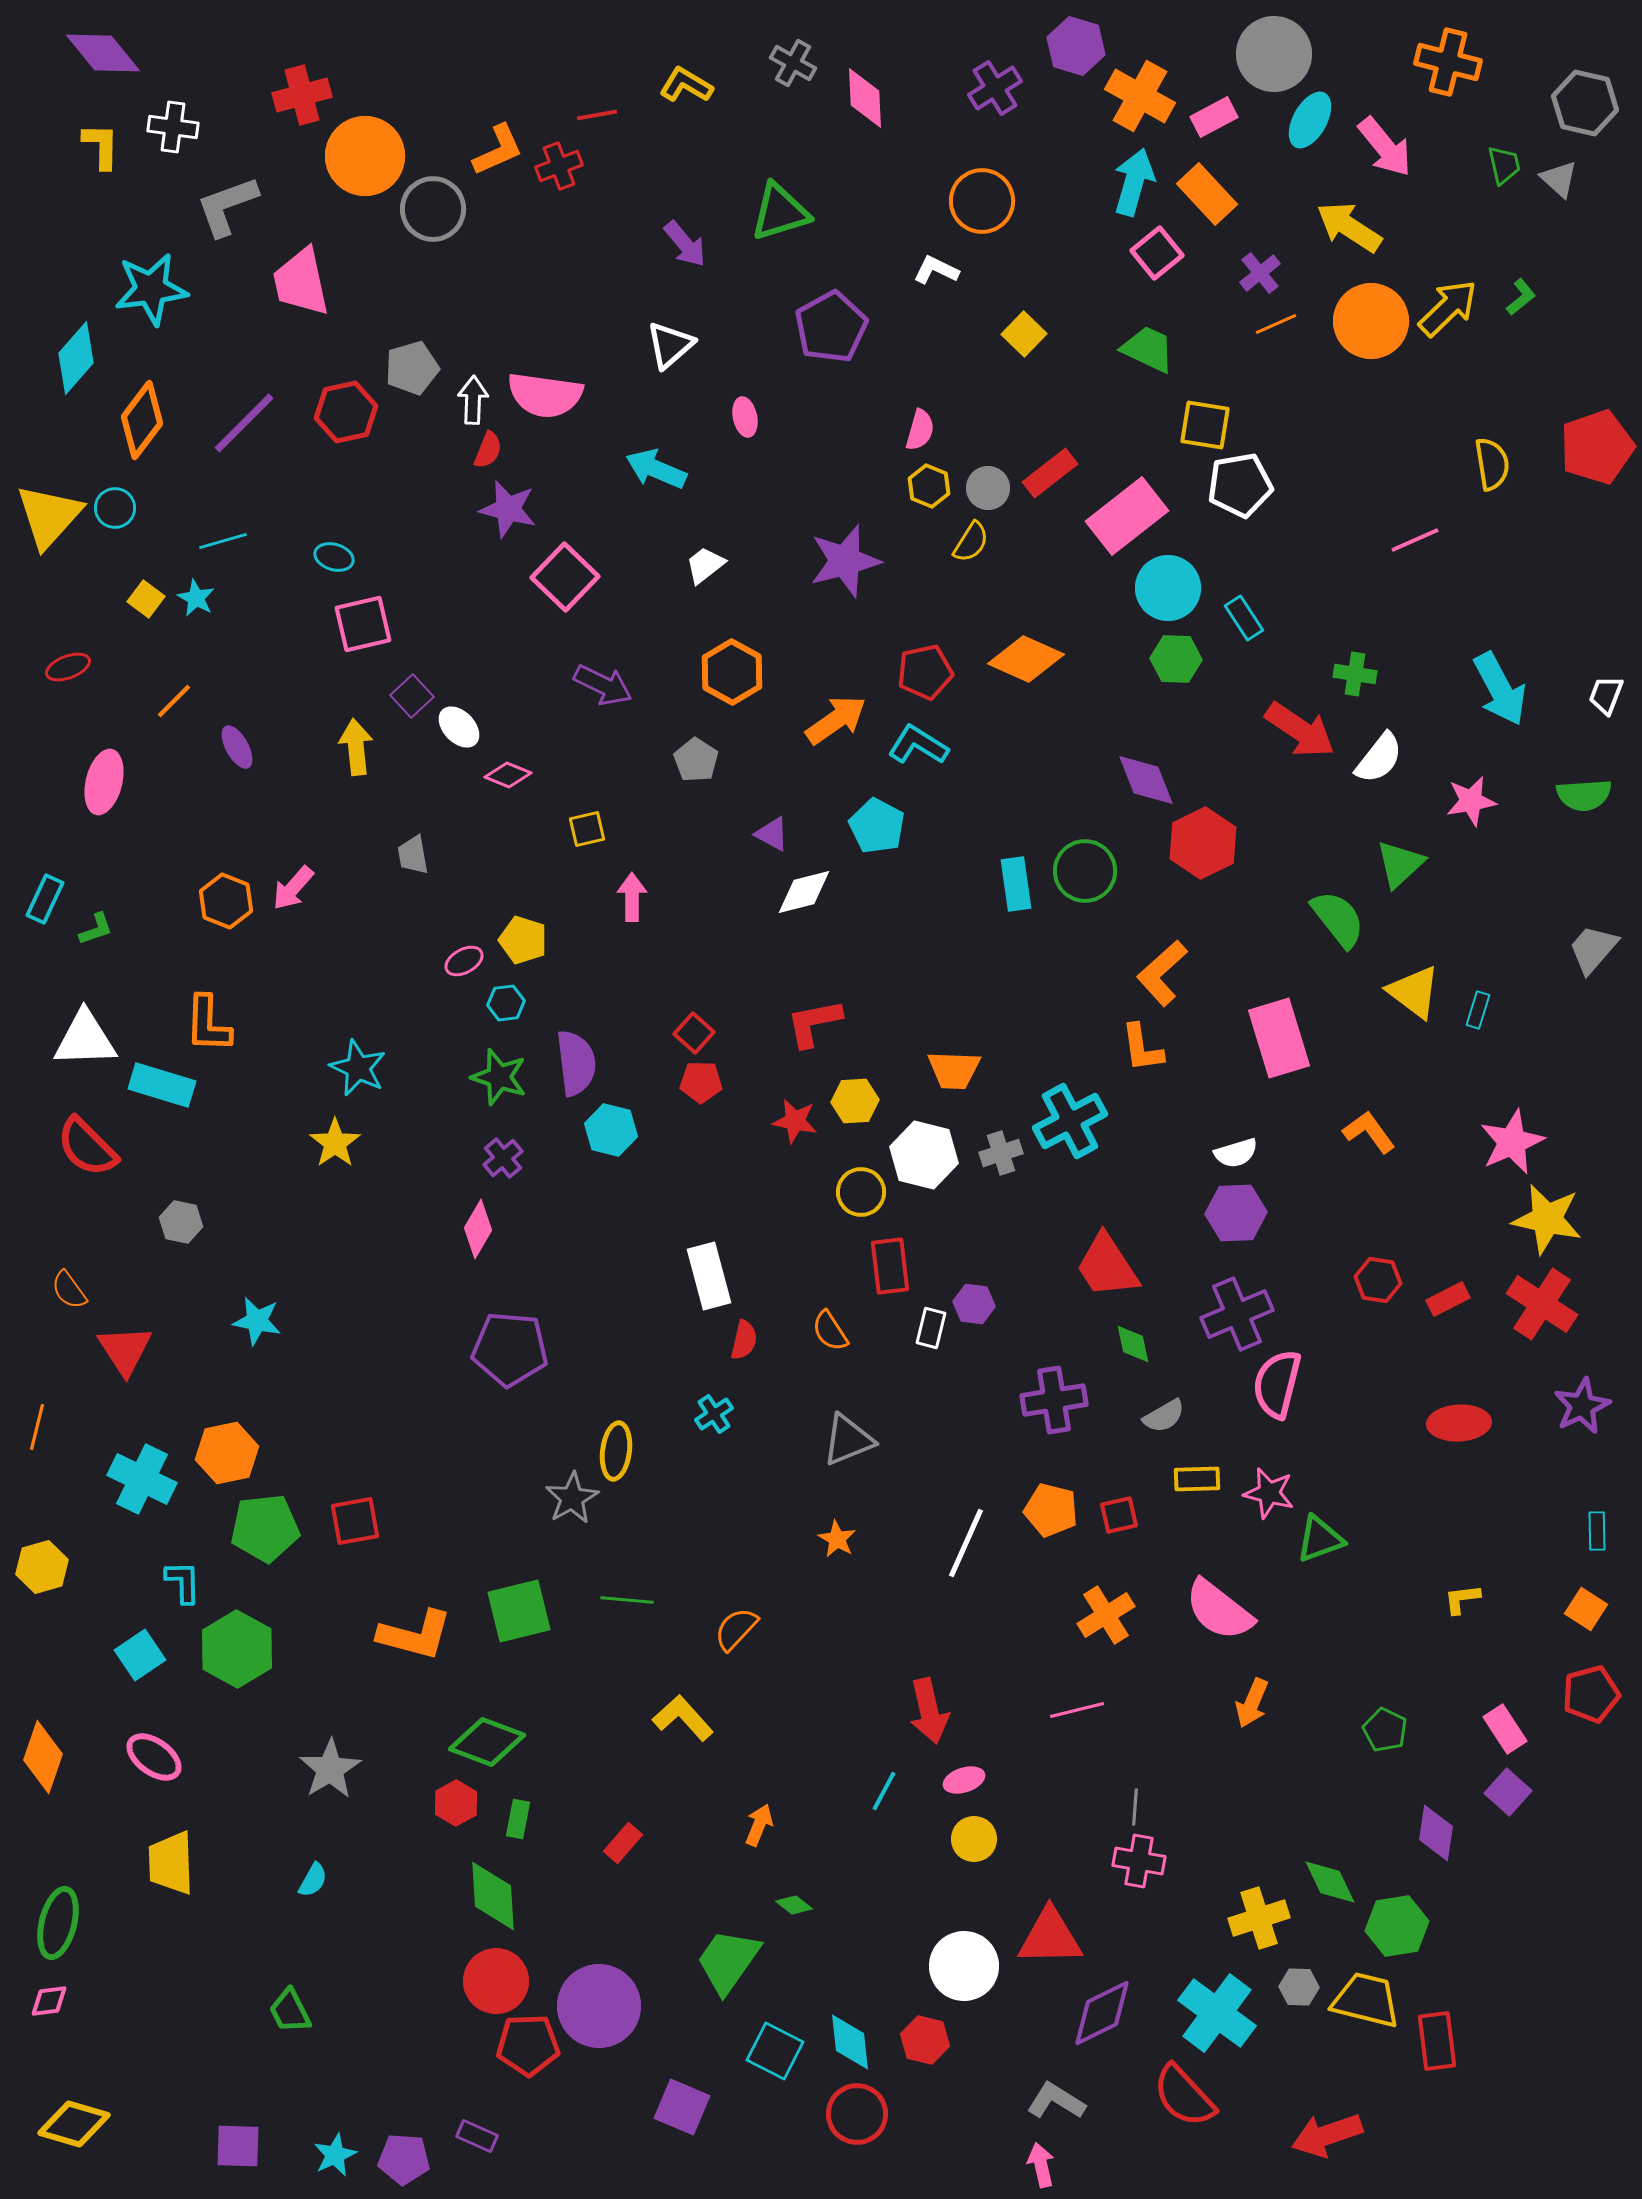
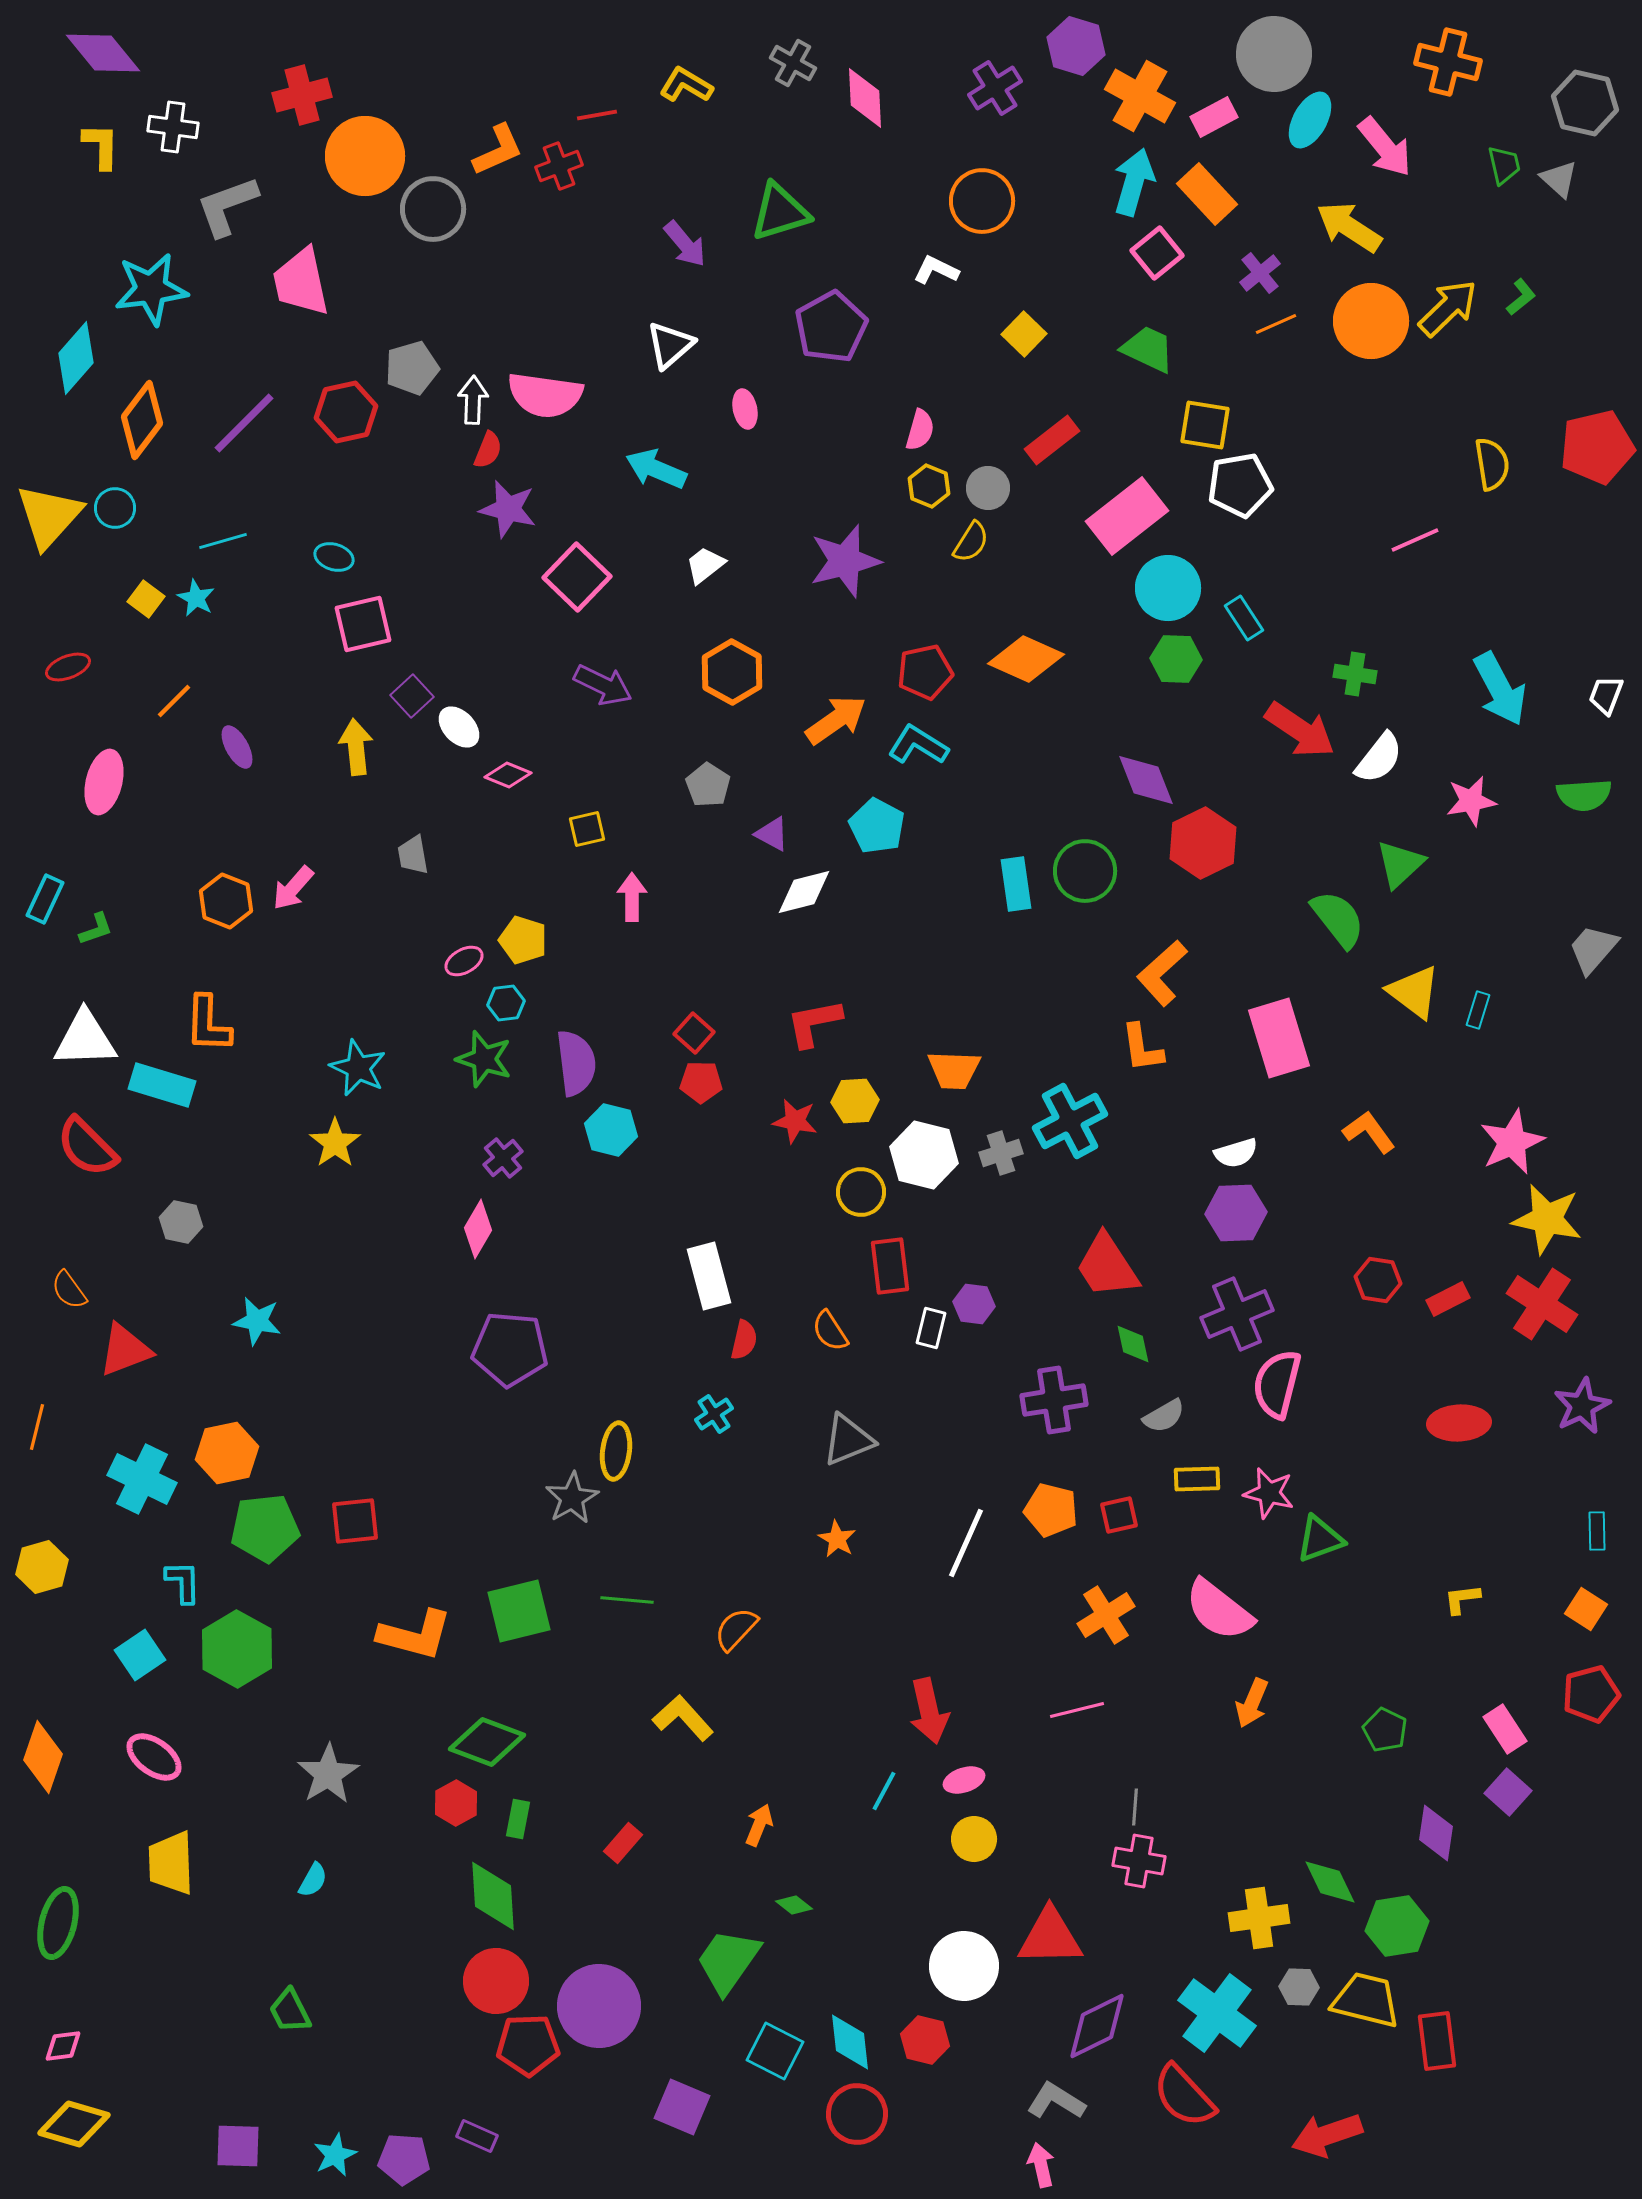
pink ellipse at (745, 417): moved 8 px up
red pentagon at (1597, 447): rotated 6 degrees clockwise
red rectangle at (1050, 473): moved 2 px right, 33 px up
pink square at (565, 577): moved 12 px right
gray pentagon at (696, 760): moved 12 px right, 25 px down
green star at (499, 1077): moved 15 px left, 18 px up
red triangle at (125, 1350): rotated 42 degrees clockwise
red square at (355, 1521): rotated 4 degrees clockwise
gray star at (330, 1769): moved 2 px left, 5 px down
yellow cross at (1259, 1918): rotated 10 degrees clockwise
pink diamond at (49, 2001): moved 14 px right, 45 px down
purple diamond at (1102, 2013): moved 5 px left, 13 px down
